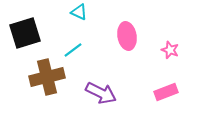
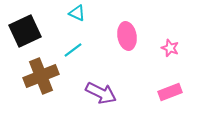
cyan triangle: moved 2 px left, 1 px down
black square: moved 2 px up; rotated 8 degrees counterclockwise
pink star: moved 2 px up
brown cross: moved 6 px left, 1 px up; rotated 8 degrees counterclockwise
pink rectangle: moved 4 px right
